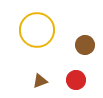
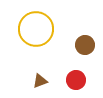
yellow circle: moved 1 px left, 1 px up
